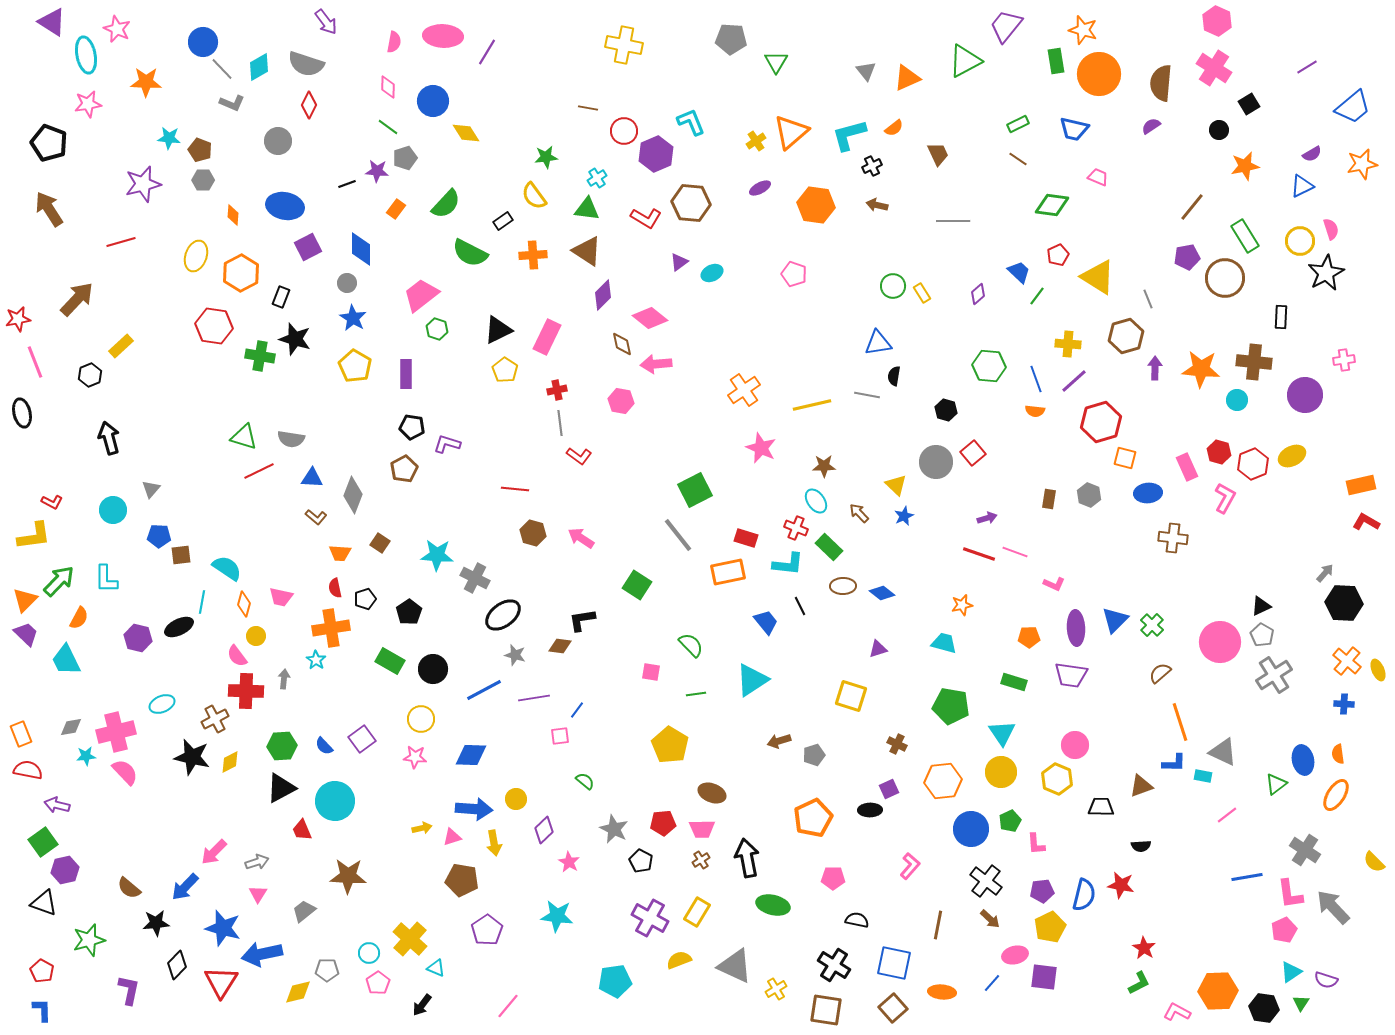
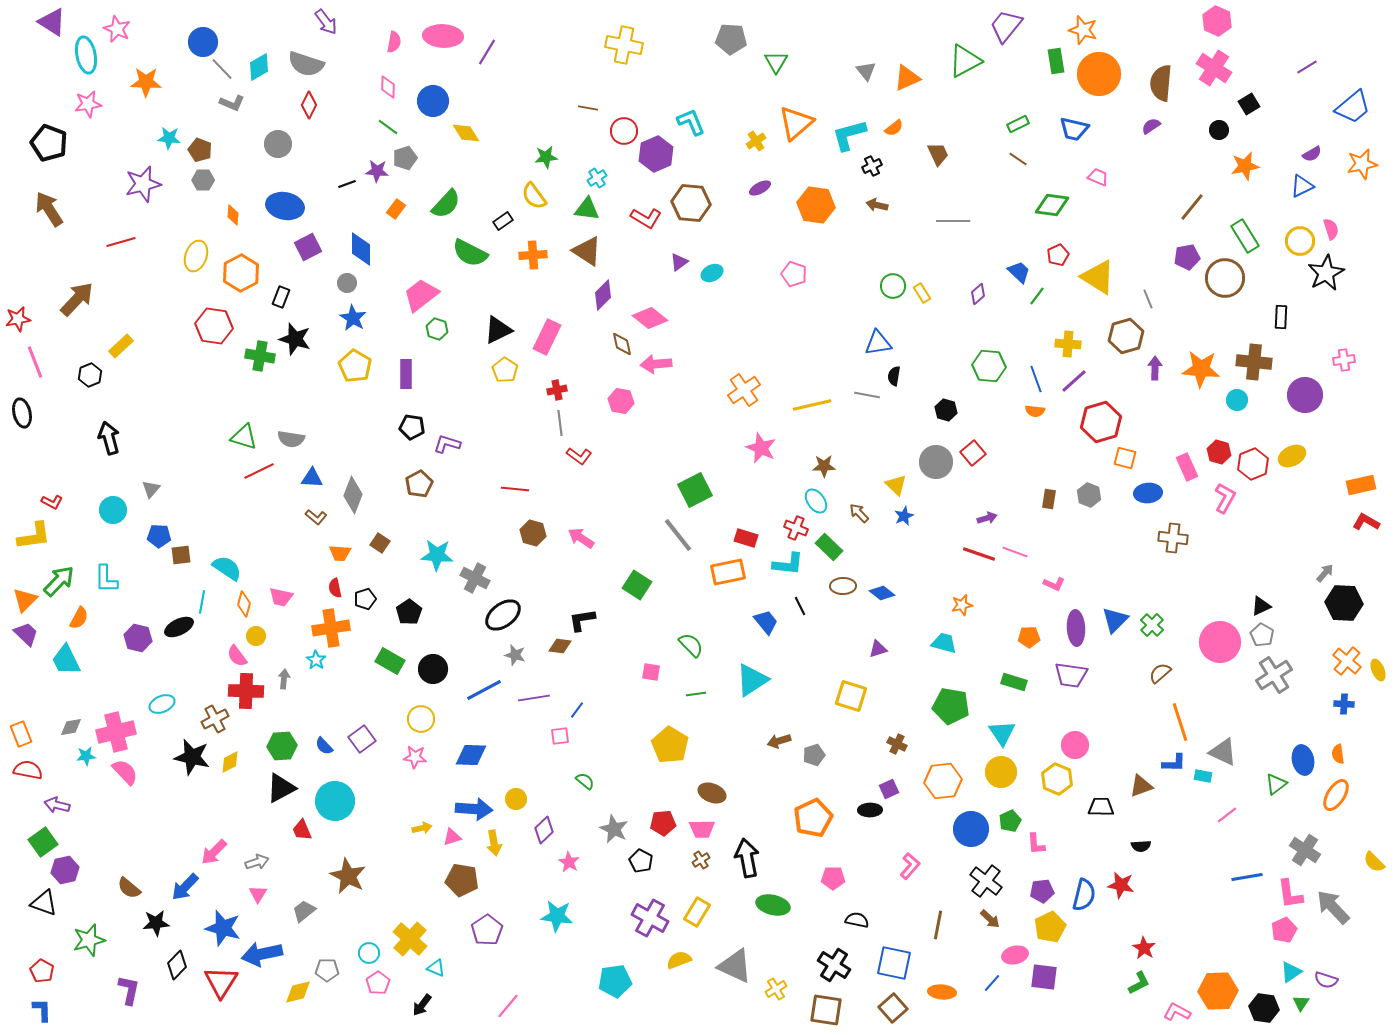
orange triangle at (791, 132): moved 5 px right, 9 px up
gray circle at (278, 141): moved 3 px down
brown pentagon at (404, 469): moved 15 px right, 15 px down
brown star at (348, 876): rotated 24 degrees clockwise
